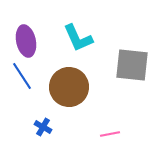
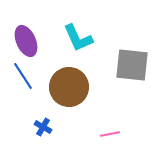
purple ellipse: rotated 12 degrees counterclockwise
blue line: moved 1 px right
